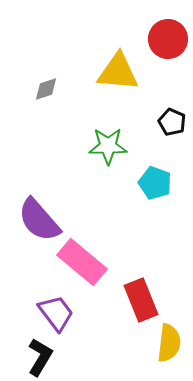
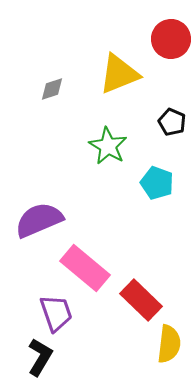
red circle: moved 3 px right
yellow triangle: moved 1 px right, 2 px down; rotated 27 degrees counterclockwise
gray diamond: moved 6 px right
green star: rotated 30 degrees clockwise
cyan pentagon: moved 2 px right
purple semicircle: rotated 108 degrees clockwise
pink rectangle: moved 3 px right, 6 px down
red rectangle: rotated 24 degrees counterclockwise
purple trapezoid: rotated 18 degrees clockwise
yellow semicircle: moved 1 px down
